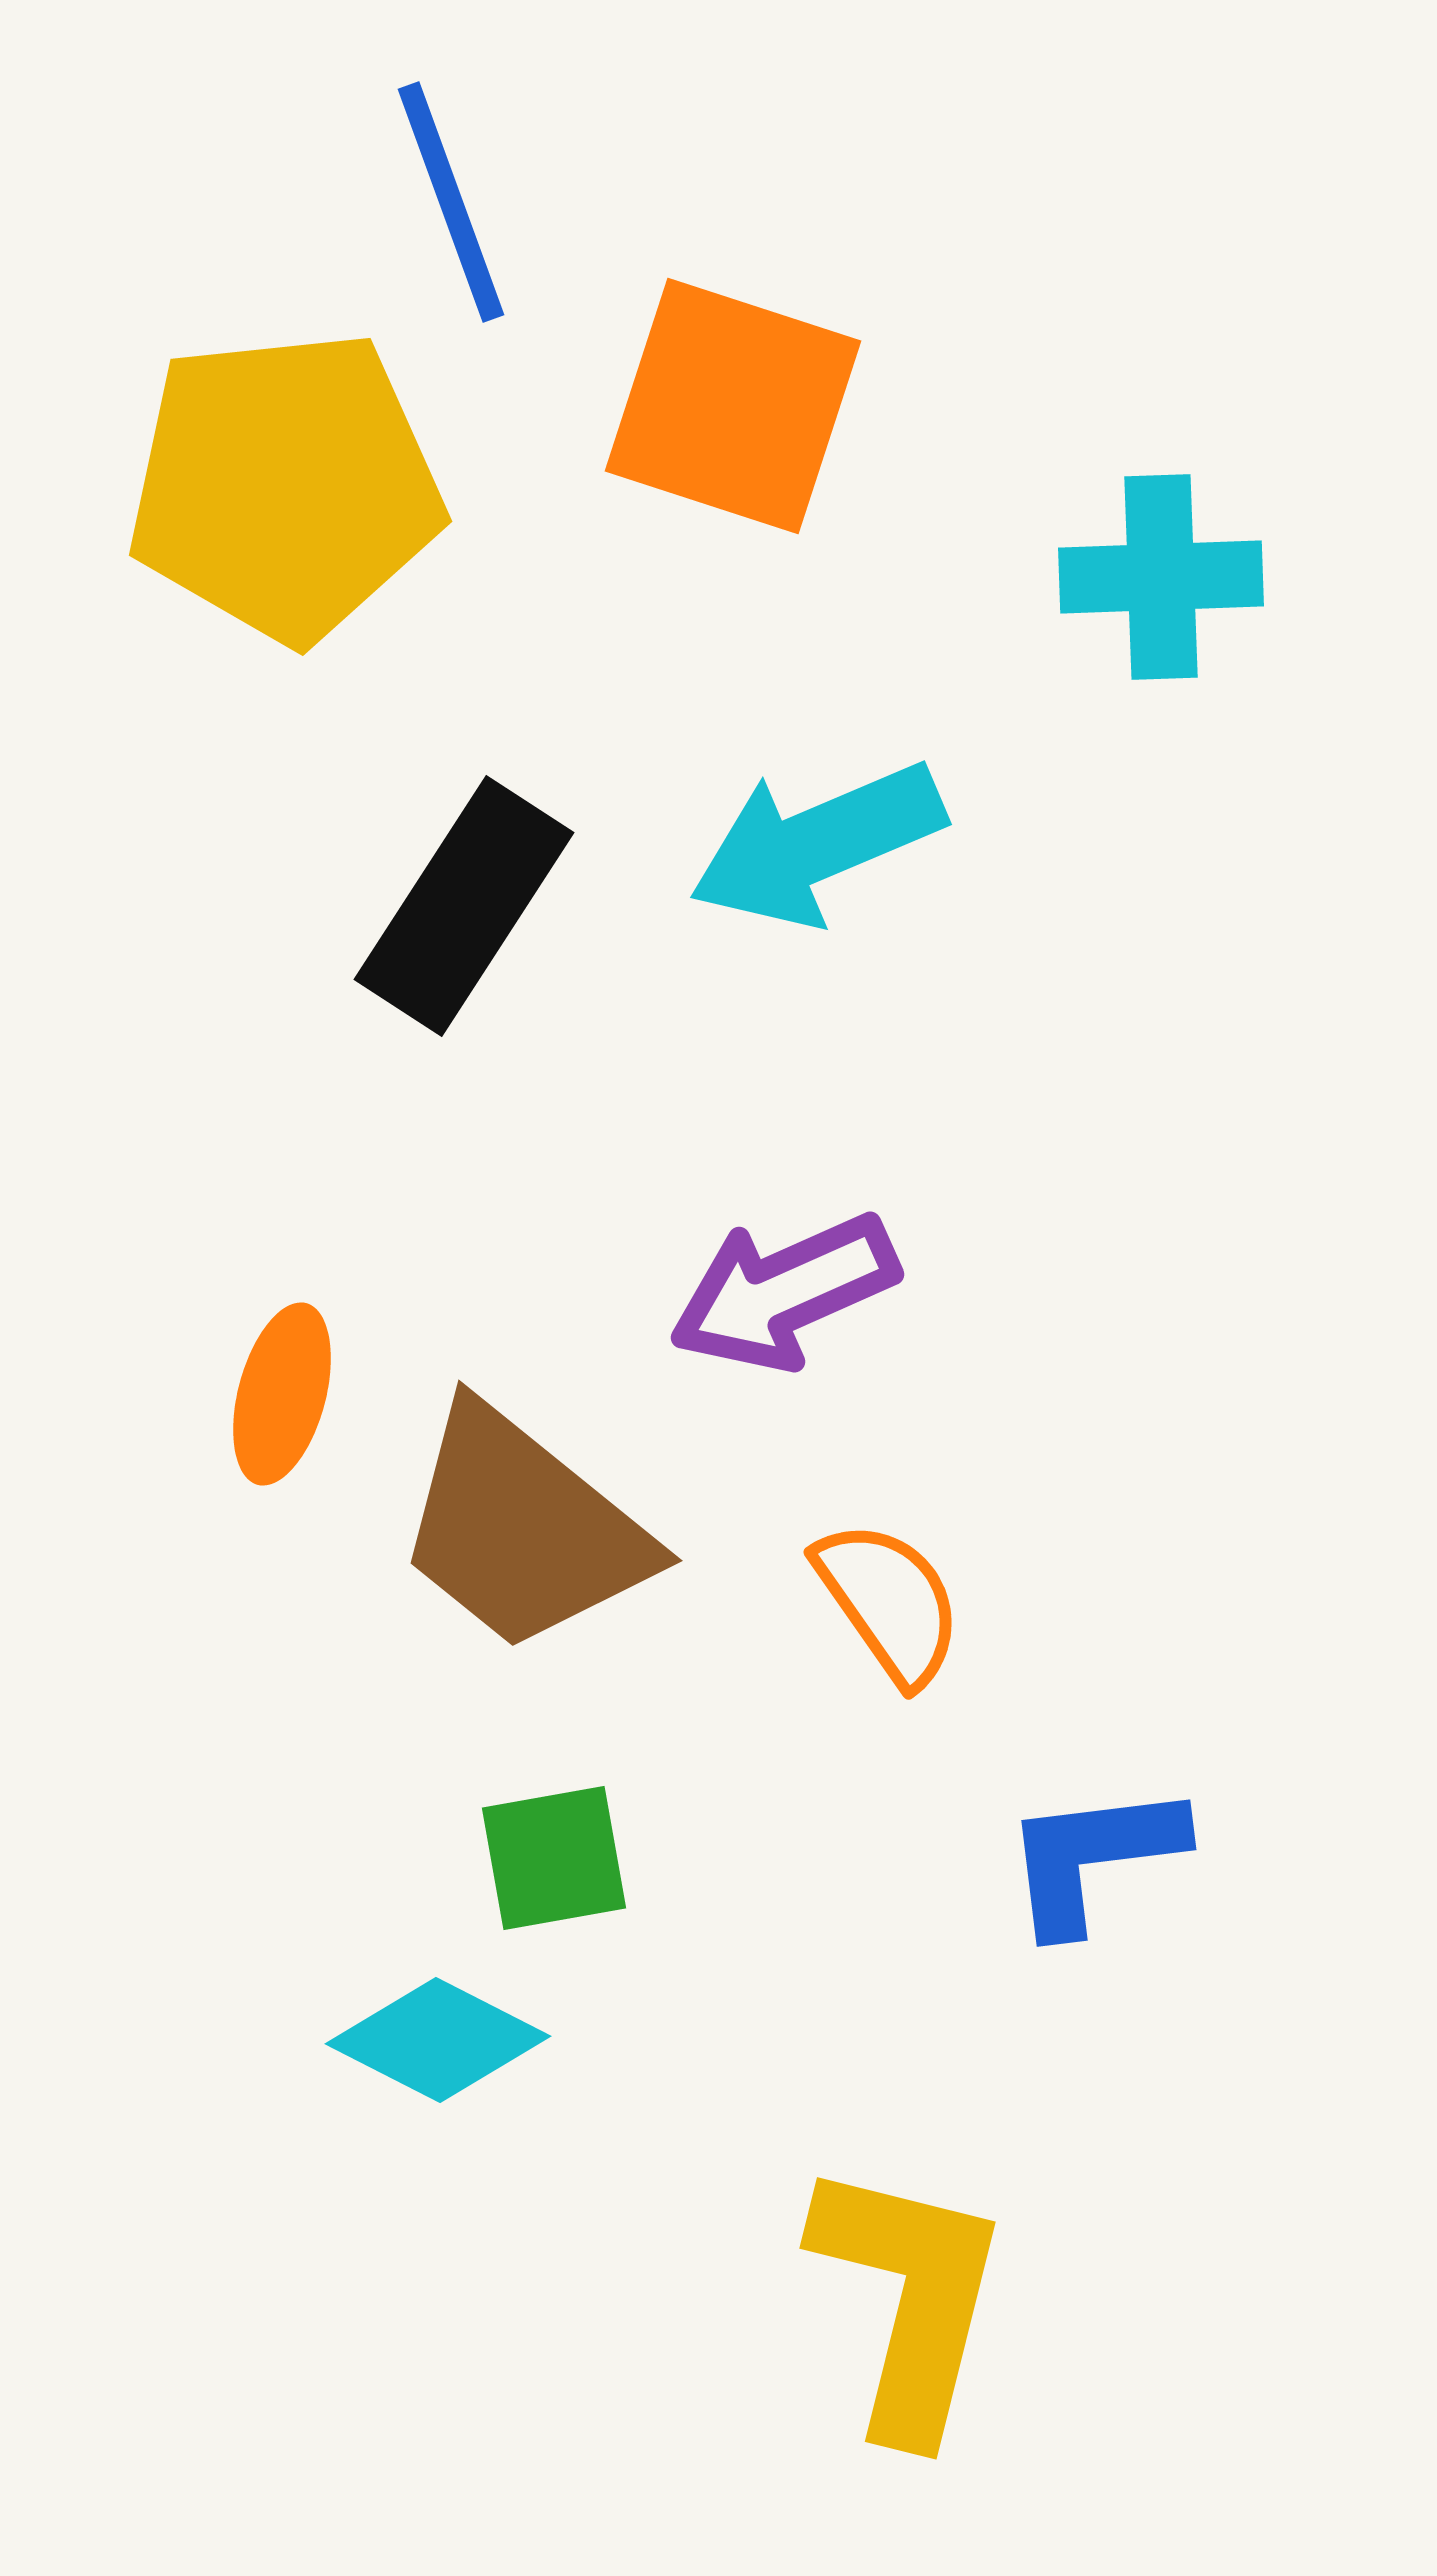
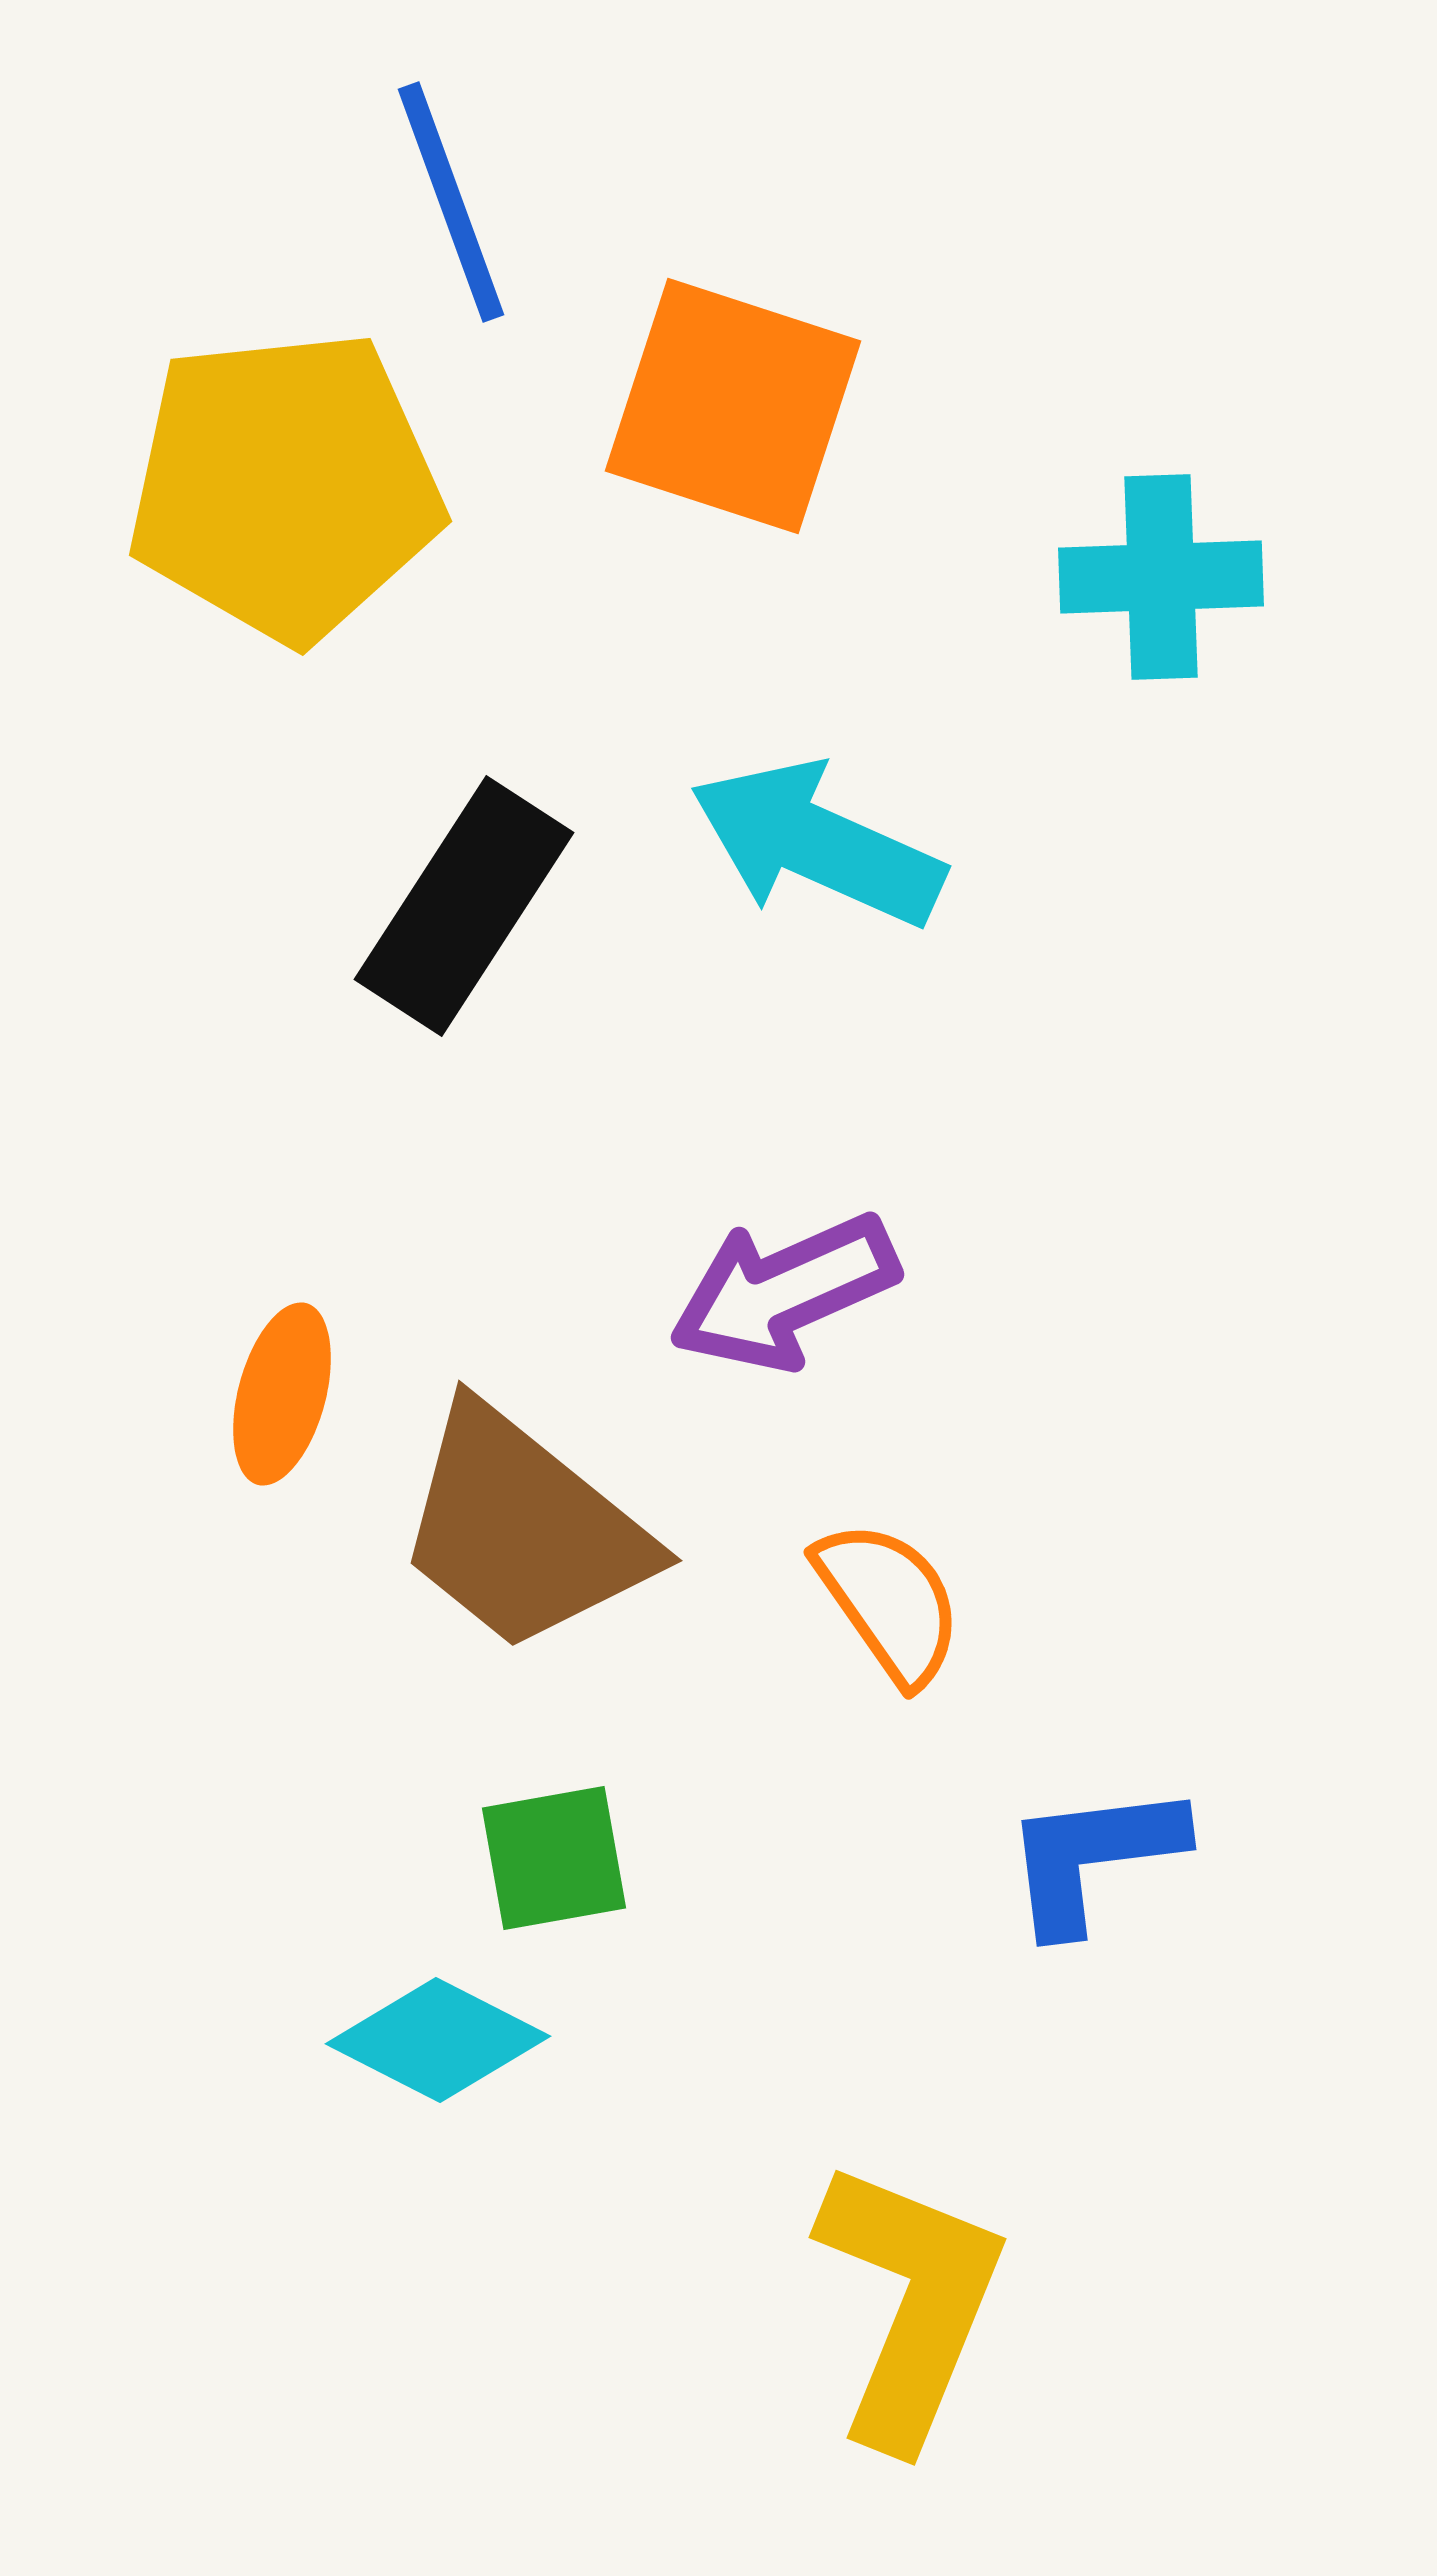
cyan arrow: rotated 47 degrees clockwise
yellow L-shape: moved 1 px right, 4 px down; rotated 8 degrees clockwise
